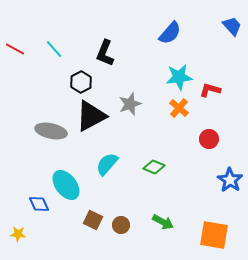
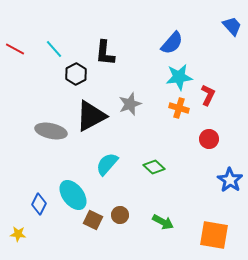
blue semicircle: moved 2 px right, 10 px down
black L-shape: rotated 16 degrees counterclockwise
black hexagon: moved 5 px left, 8 px up
red L-shape: moved 2 px left, 5 px down; rotated 100 degrees clockwise
orange cross: rotated 24 degrees counterclockwise
green diamond: rotated 20 degrees clockwise
cyan ellipse: moved 7 px right, 10 px down
blue diamond: rotated 50 degrees clockwise
brown circle: moved 1 px left, 10 px up
